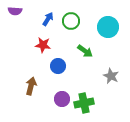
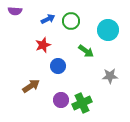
blue arrow: rotated 32 degrees clockwise
cyan circle: moved 3 px down
red star: rotated 28 degrees counterclockwise
green arrow: moved 1 px right
gray star: moved 1 px left; rotated 28 degrees counterclockwise
brown arrow: rotated 42 degrees clockwise
purple circle: moved 1 px left, 1 px down
green cross: moved 2 px left; rotated 12 degrees counterclockwise
